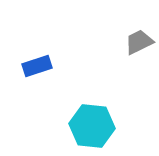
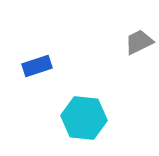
cyan hexagon: moved 8 px left, 8 px up
